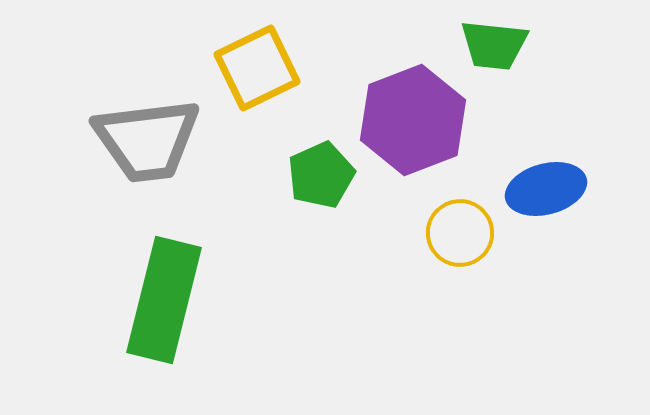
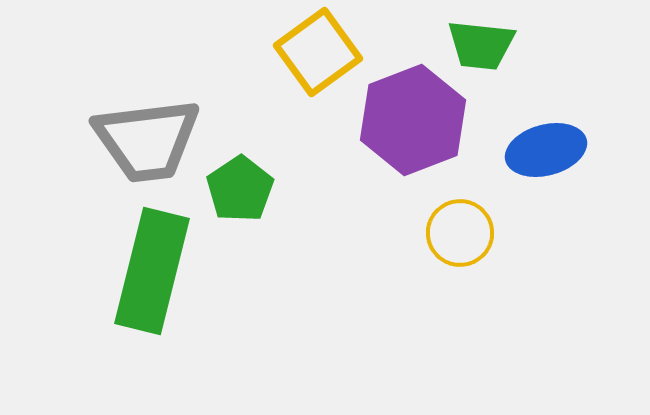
green trapezoid: moved 13 px left
yellow square: moved 61 px right, 16 px up; rotated 10 degrees counterclockwise
green pentagon: moved 81 px left, 14 px down; rotated 10 degrees counterclockwise
blue ellipse: moved 39 px up
green rectangle: moved 12 px left, 29 px up
